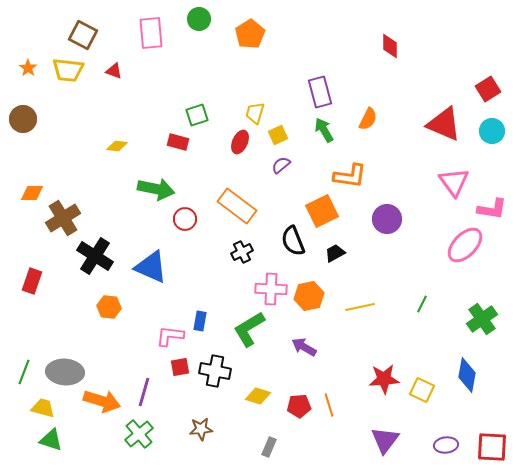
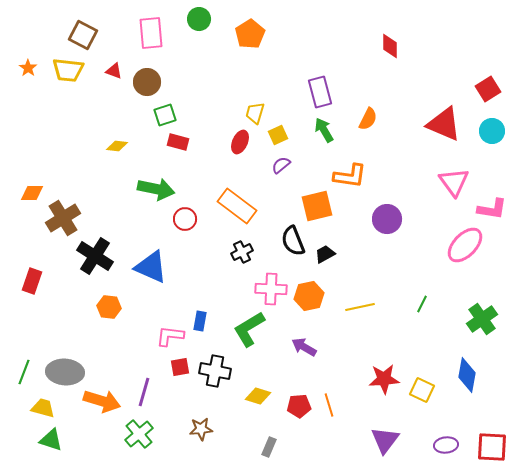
green square at (197, 115): moved 32 px left
brown circle at (23, 119): moved 124 px right, 37 px up
orange square at (322, 211): moved 5 px left, 5 px up; rotated 12 degrees clockwise
black trapezoid at (335, 253): moved 10 px left, 1 px down
